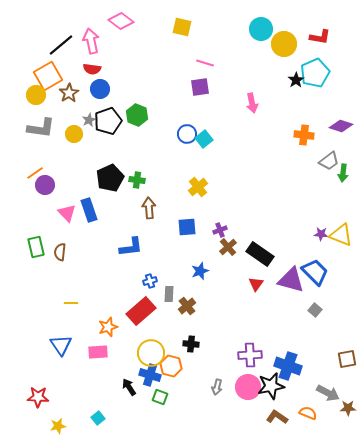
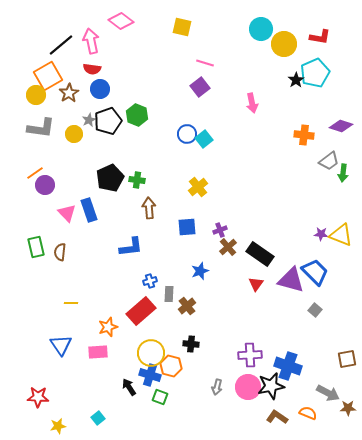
purple square at (200, 87): rotated 30 degrees counterclockwise
